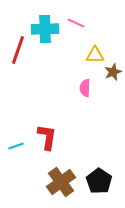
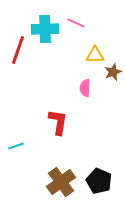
red L-shape: moved 11 px right, 15 px up
black pentagon: rotated 10 degrees counterclockwise
